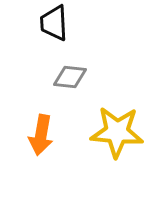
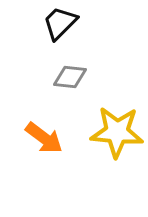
black trapezoid: moved 6 px right; rotated 48 degrees clockwise
orange arrow: moved 3 px right, 3 px down; rotated 63 degrees counterclockwise
